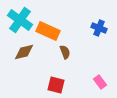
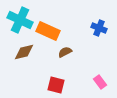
cyan cross: rotated 10 degrees counterclockwise
brown semicircle: rotated 96 degrees counterclockwise
